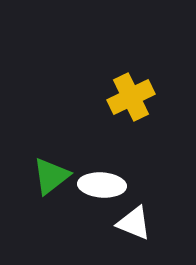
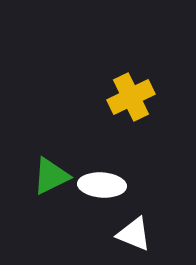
green triangle: rotated 12 degrees clockwise
white triangle: moved 11 px down
